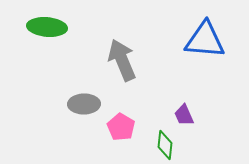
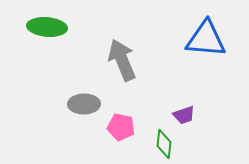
blue triangle: moved 1 px right, 1 px up
purple trapezoid: rotated 85 degrees counterclockwise
pink pentagon: rotated 20 degrees counterclockwise
green diamond: moved 1 px left, 1 px up
